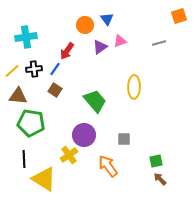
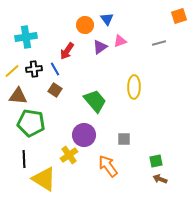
blue line: rotated 64 degrees counterclockwise
brown arrow: rotated 24 degrees counterclockwise
